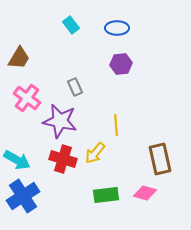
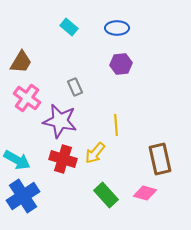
cyan rectangle: moved 2 px left, 2 px down; rotated 12 degrees counterclockwise
brown trapezoid: moved 2 px right, 4 px down
green rectangle: rotated 55 degrees clockwise
